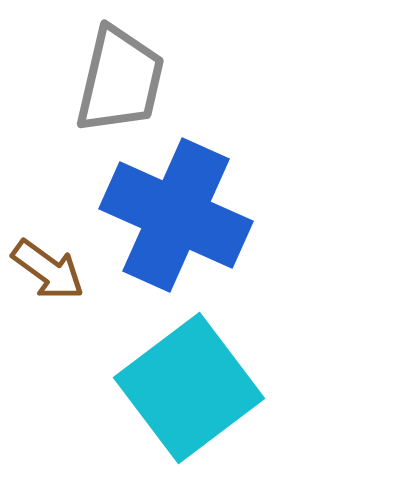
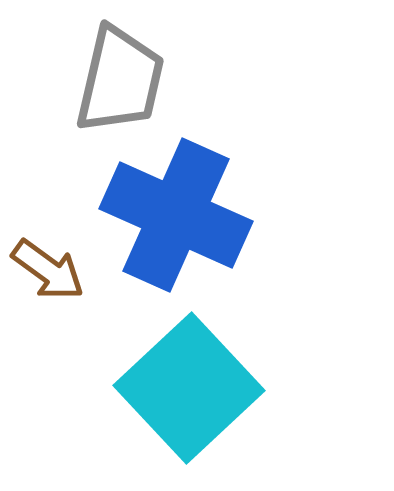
cyan square: rotated 6 degrees counterclockwise
